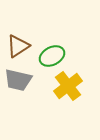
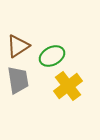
gray trapezoid: rotated 112 degrees counterclockwise
